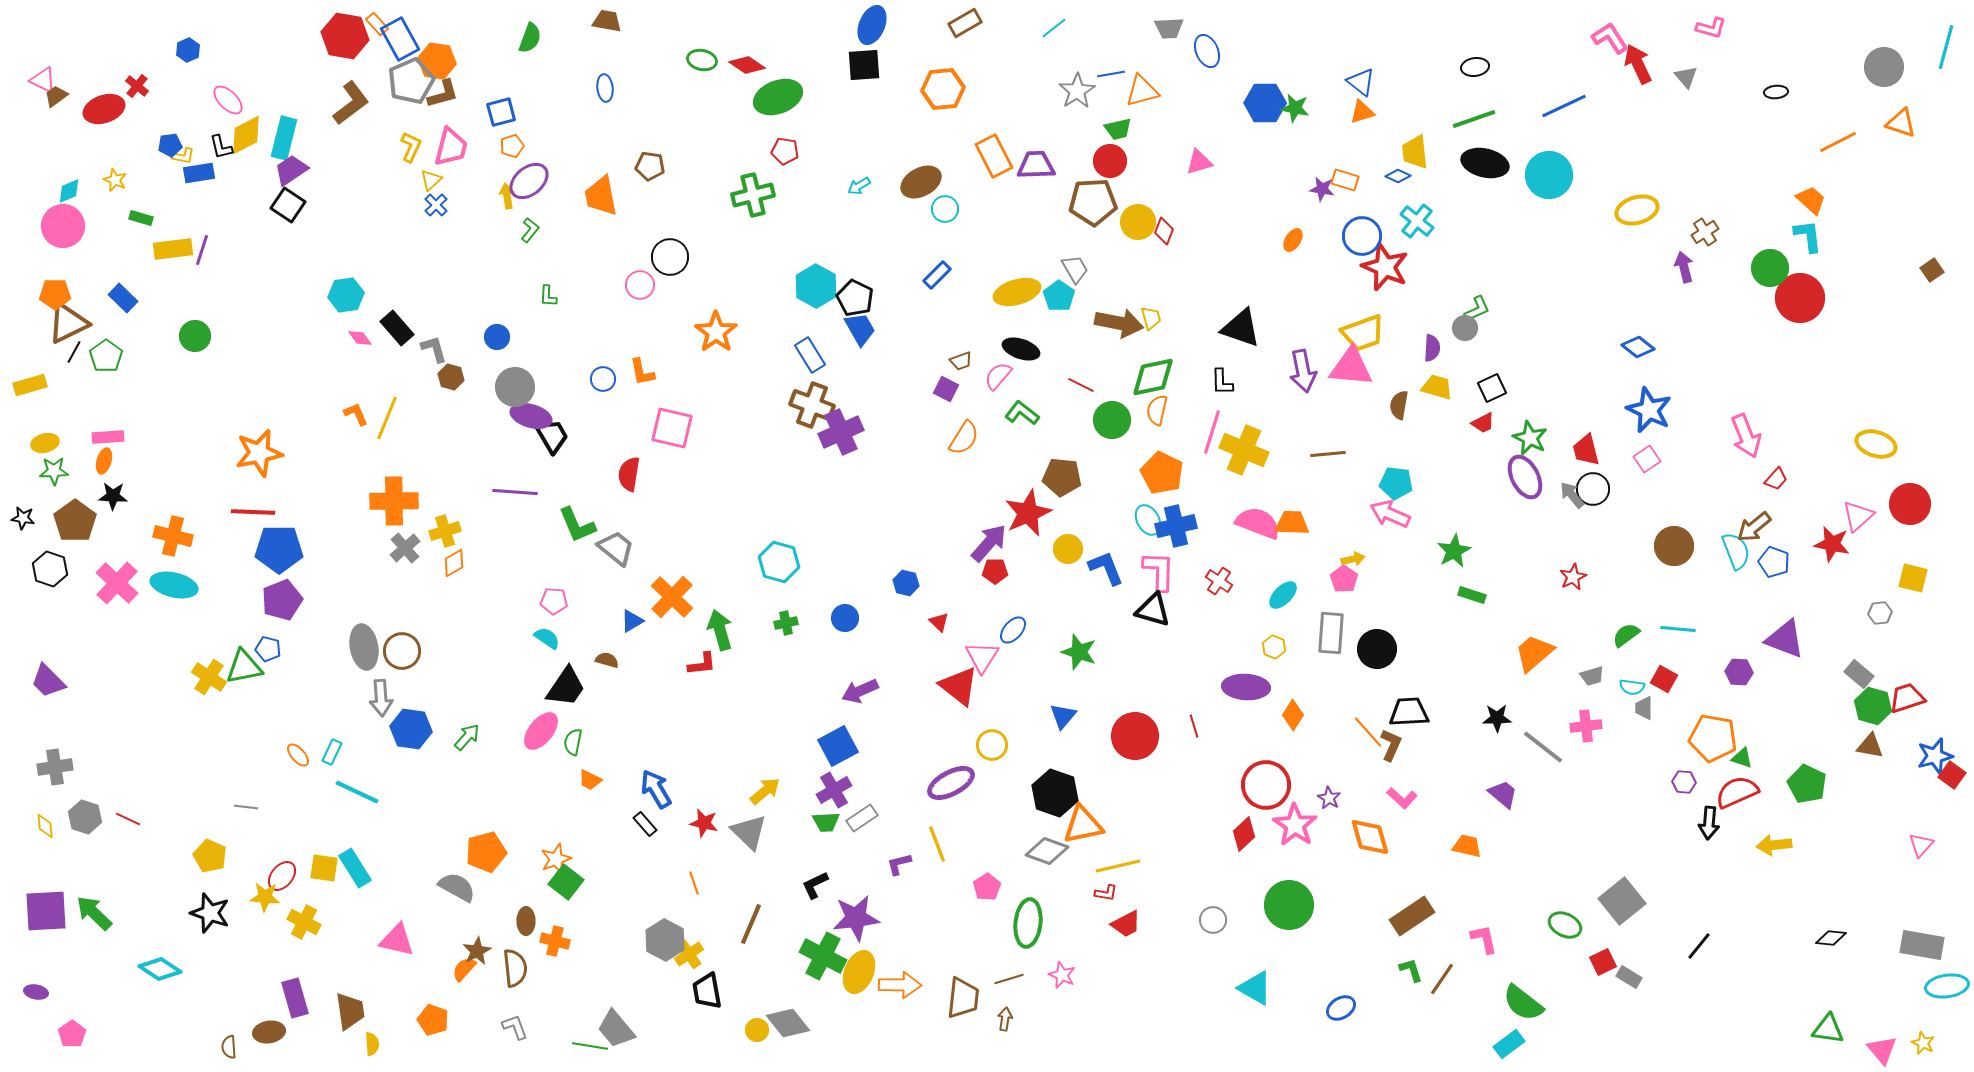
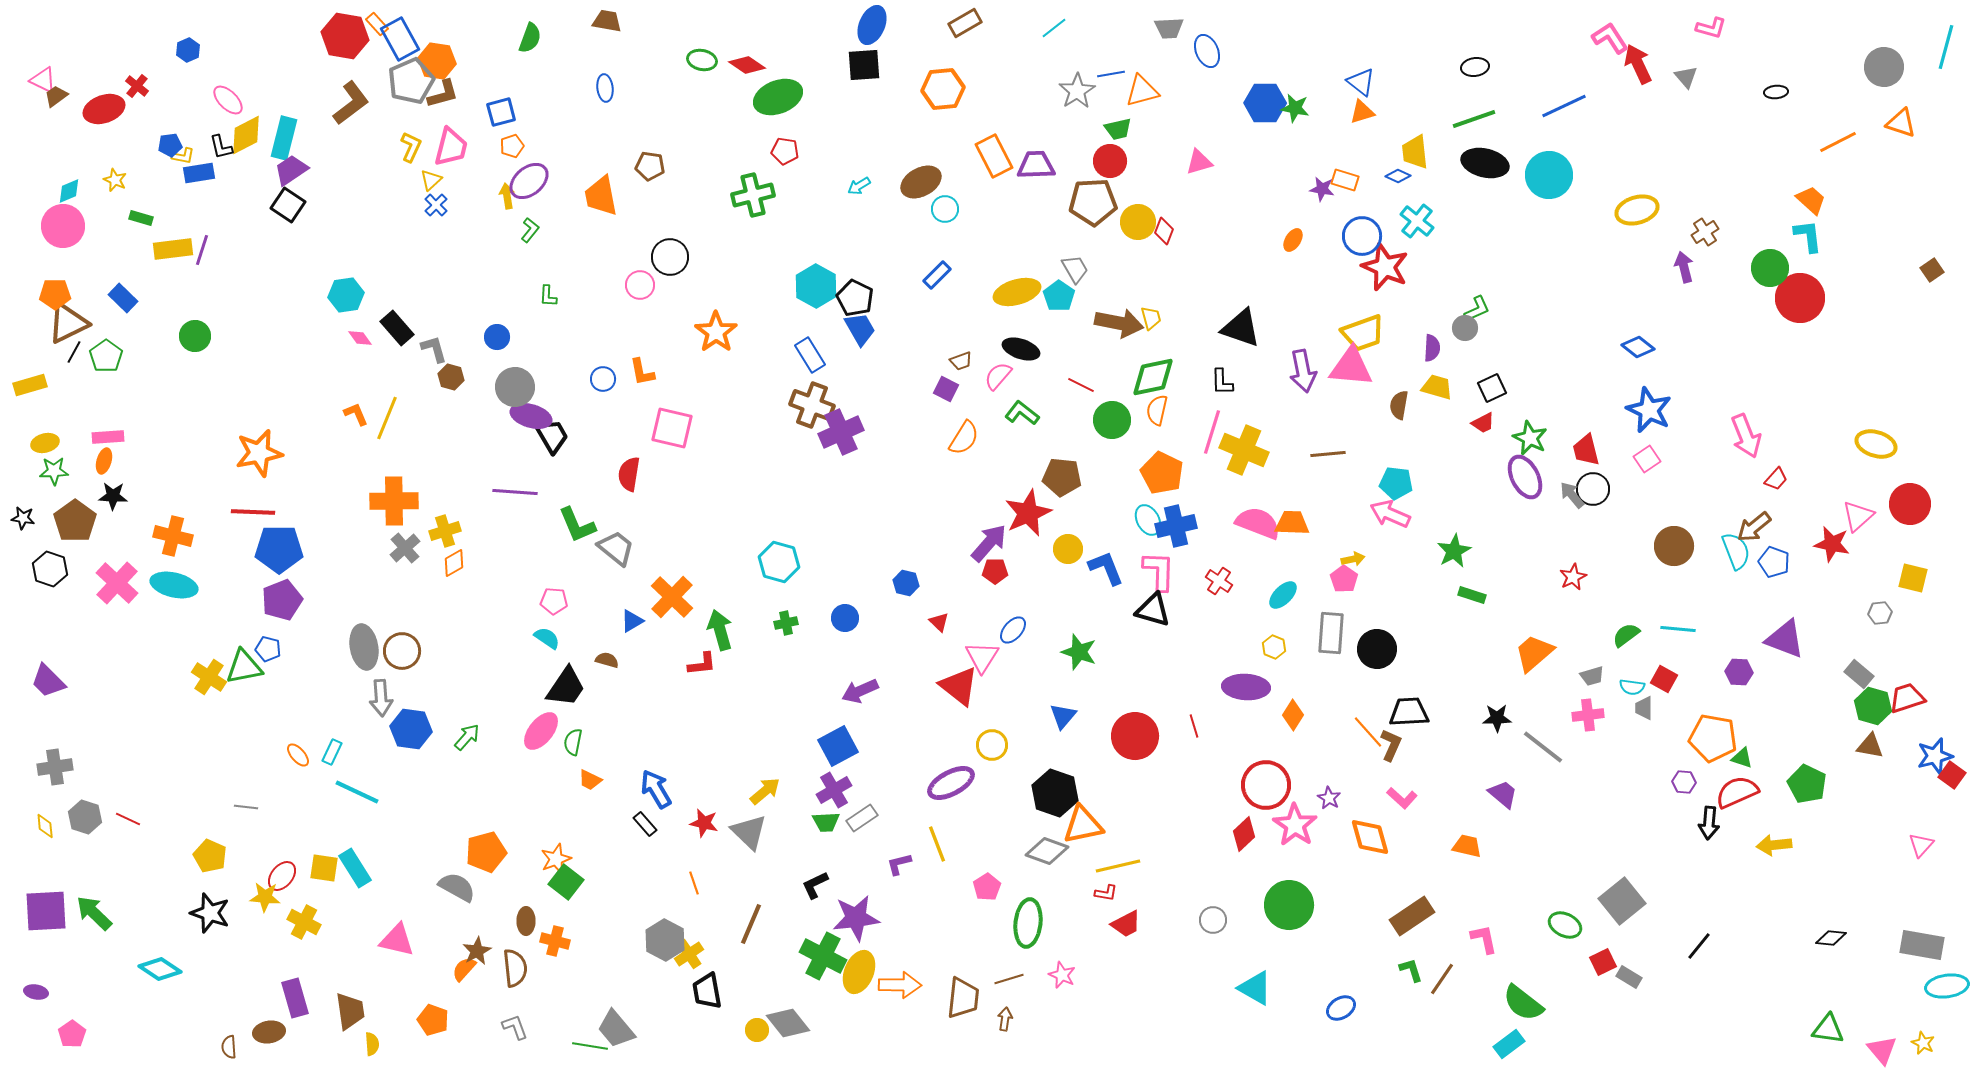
pink cross at (1586, 726): moved 2 px right, 11 px up
